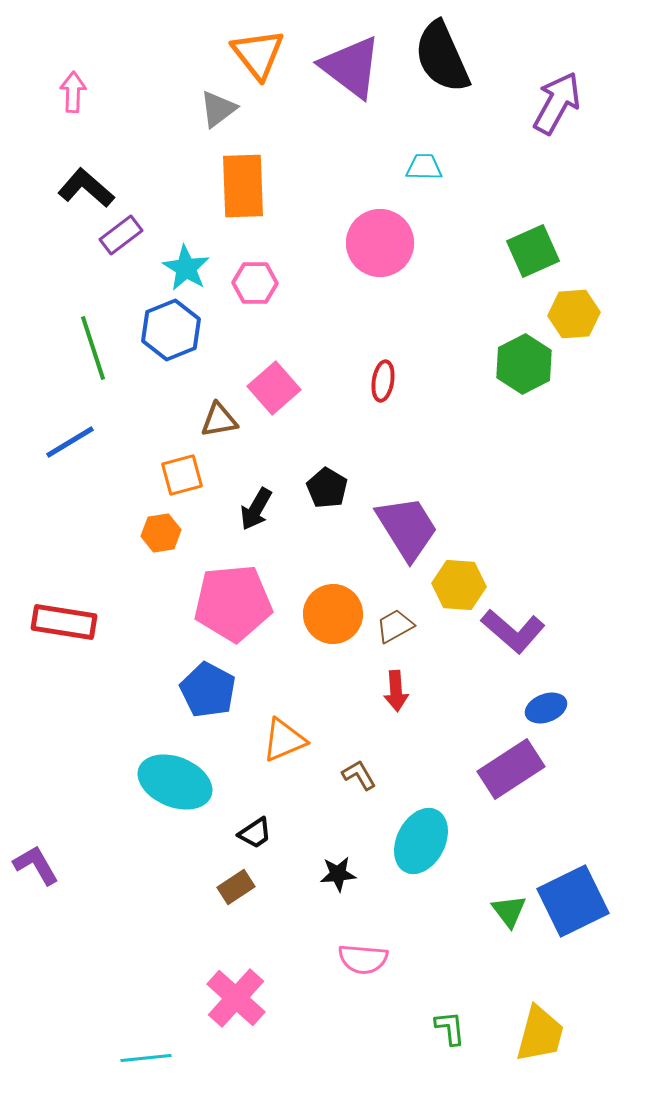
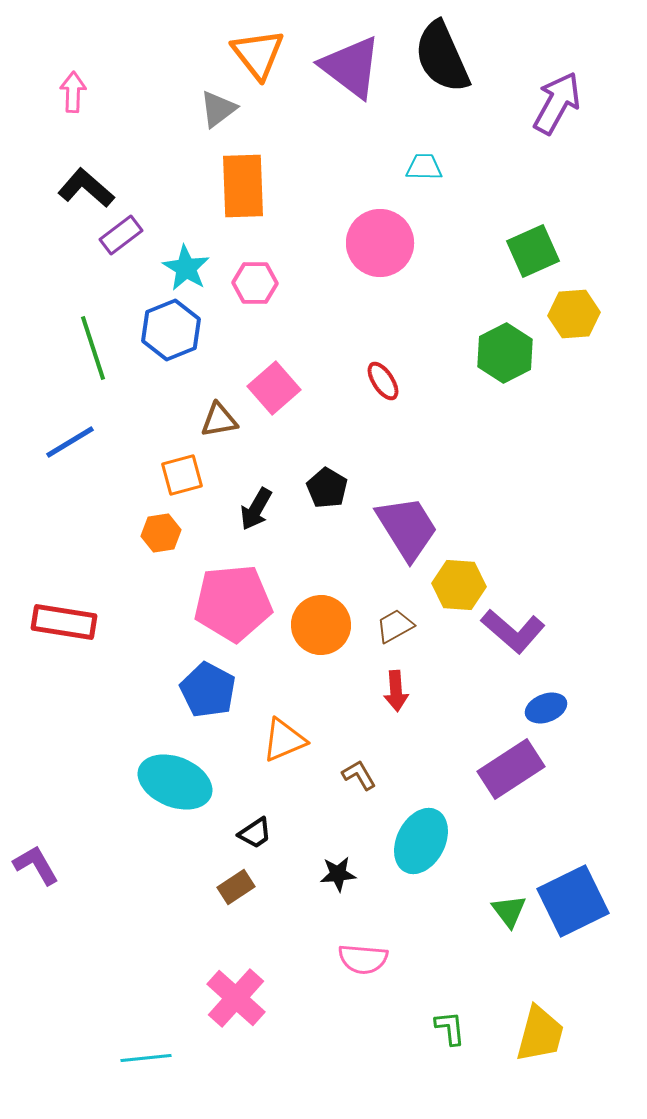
green hexagon at (524, 364): moved 19 px left, 11 px up
red ellipse at (383, 381): rotated 42 degrees counterclockwise
orange circle at (333, 614): moved 12 px left, 11 px down
